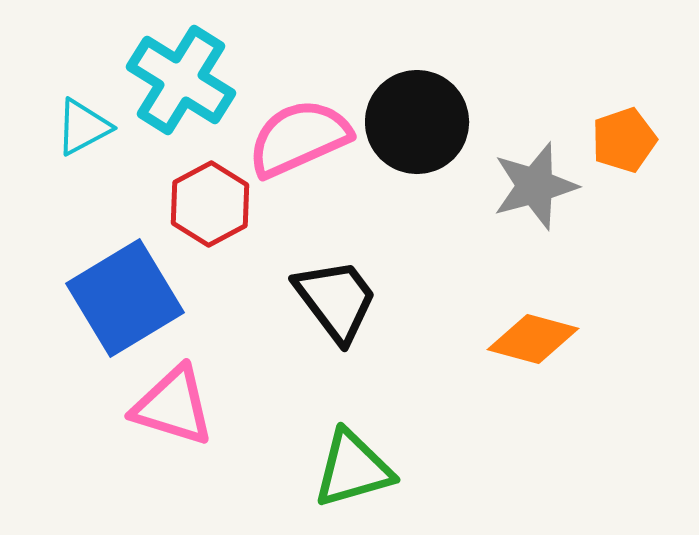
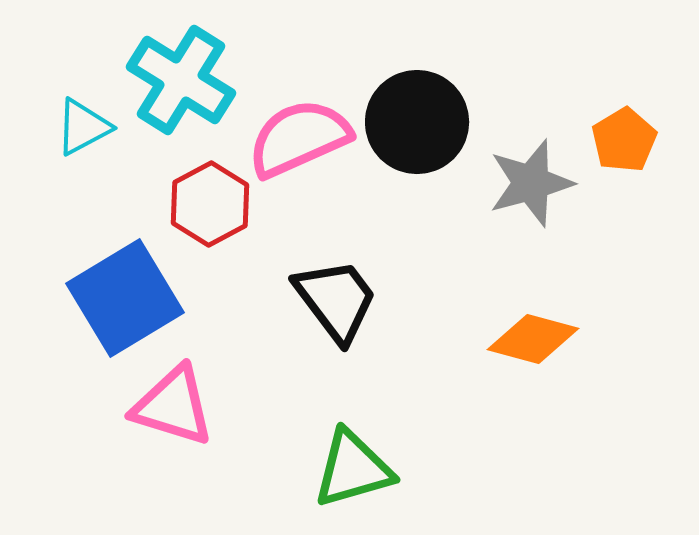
orange pentagon: rotated 12 degrees counterclockwise
gray star: moved 4 px left, 3 px up
